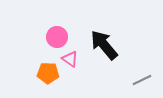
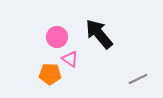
black arrow: moved 5 px left, 11 px up
orange pentagon: moved 2 px right, 1 px down
gray line: moved 4 px left, 1 px up
